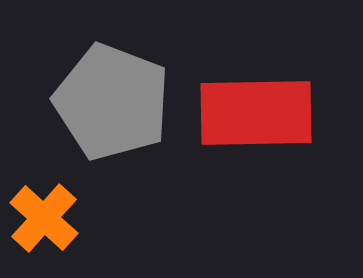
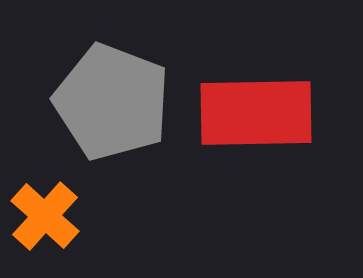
orange cross: moved 1 px right, 2 px up
